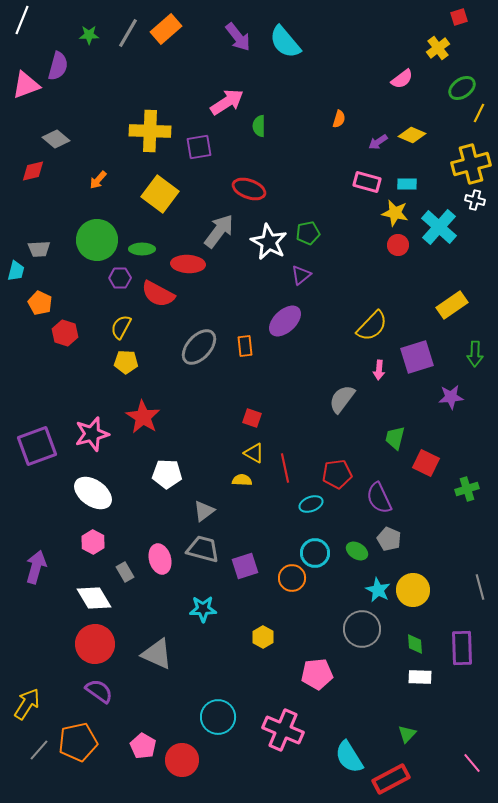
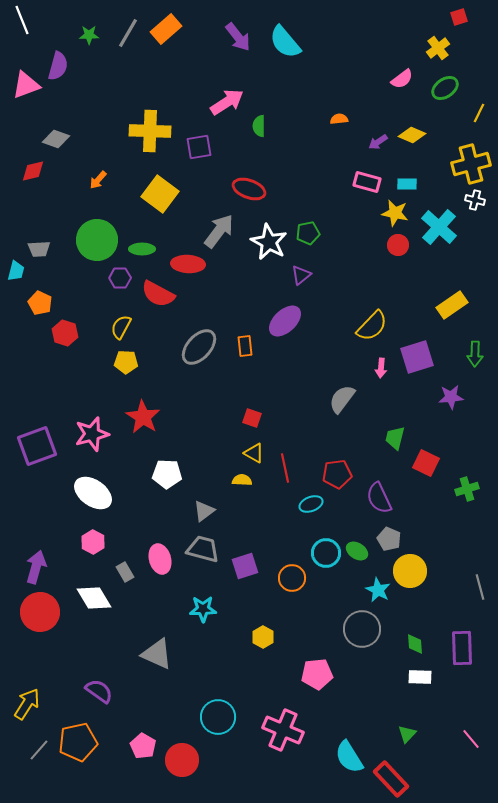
white line at (22, 20): rotated 44 degrees counterclockwise
green ellipse at (462, 88): moved 17 px left
orange semicircle at (339, 119): rotated 114 degrees counterclockwise
gray diamond at (56, 139): rotated 20 degrees counterclockwise
pink arrow at (379, 370): moved 2 px right, 2 px up
cyan circle at (315, 553): moved 11 px right
yellow circle at (413, 590): moved 3 px left, 19 px up
red circle at (95, 644): moved 55 px left, 32 px up
pink line at (472, 763): moved 1 px left, 24 px up
red rectangle at (391, 779): rotated 75 degrees clockwise
